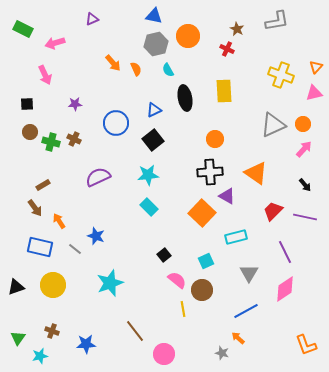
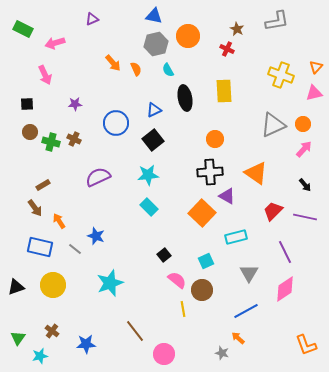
brown cross at (52, 331): rotated 16 degrees clockwise
